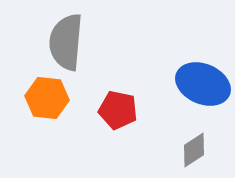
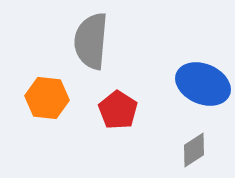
gray semicircle: moved 25 px right, 1 px up
red pentagon: rotated 21 degrees clockwise
